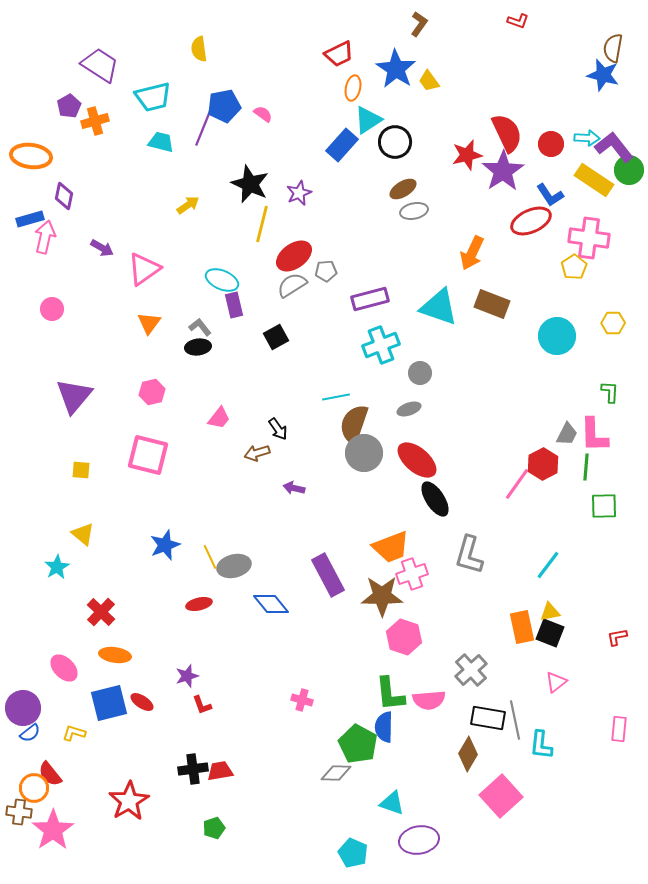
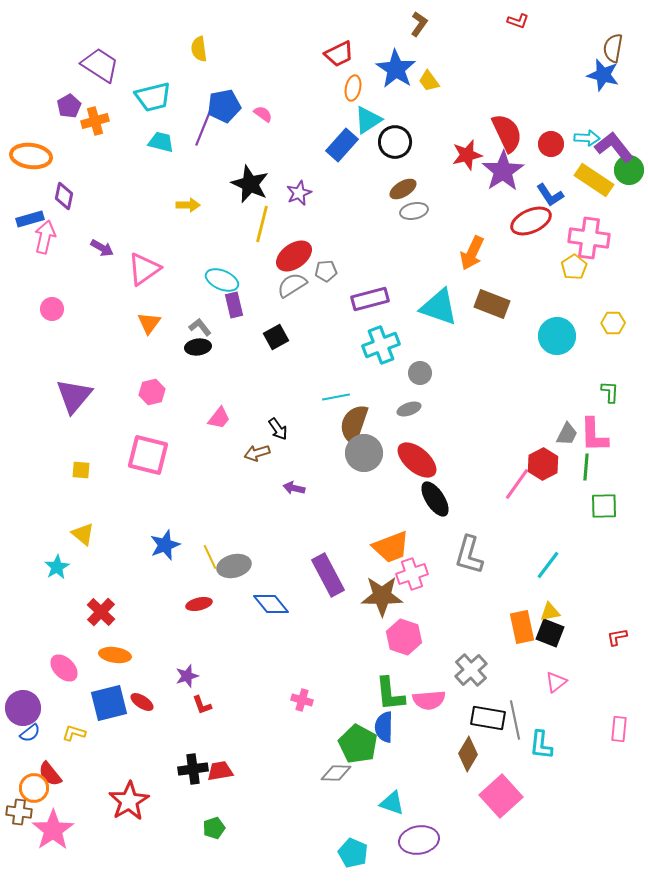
yellow arrow at (188, 205): rotated 35 degrees clockwise
